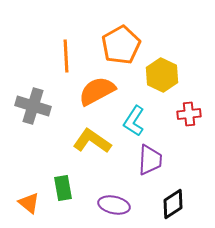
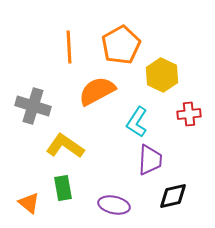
orange line: moved 3 px right, 9 px up
cyan L-shape: moved 3 px right, 1 px down
yellow L-shape: moved 27 px left, 5 px down
black diamond: moved 8 px up; rotated 20 degrees clockwise
